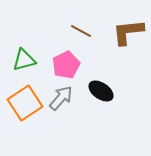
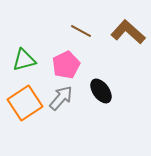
brown L-shape: rotated 48 degrees clockwise
black ellipse: rotated 20 degrees clockwise
